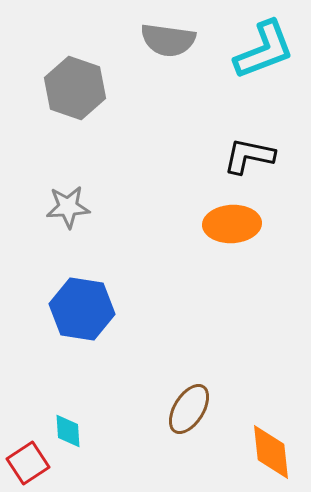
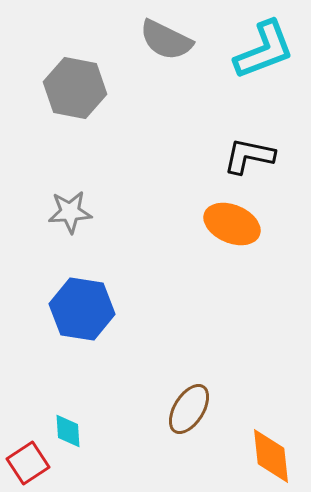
gray semicircle: moved 2 px left; rotated 18 degrees clockwise
gray hexagon: rotated 8 degrees counterclockwise
gray star: moved 2 px right, 5 px down
orange ellipse: rotated 26 degrees clockwise
orange diamond: moved 4 px down
